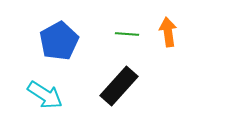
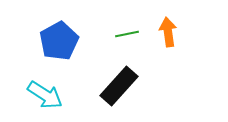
green line: rotated 15 degrees counterclockwise
